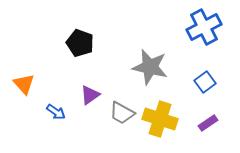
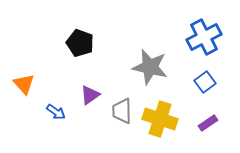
blue cross: moved 10 px down
gray trapezoid: moved 2 px up; rotated 60 degrees clockwise
